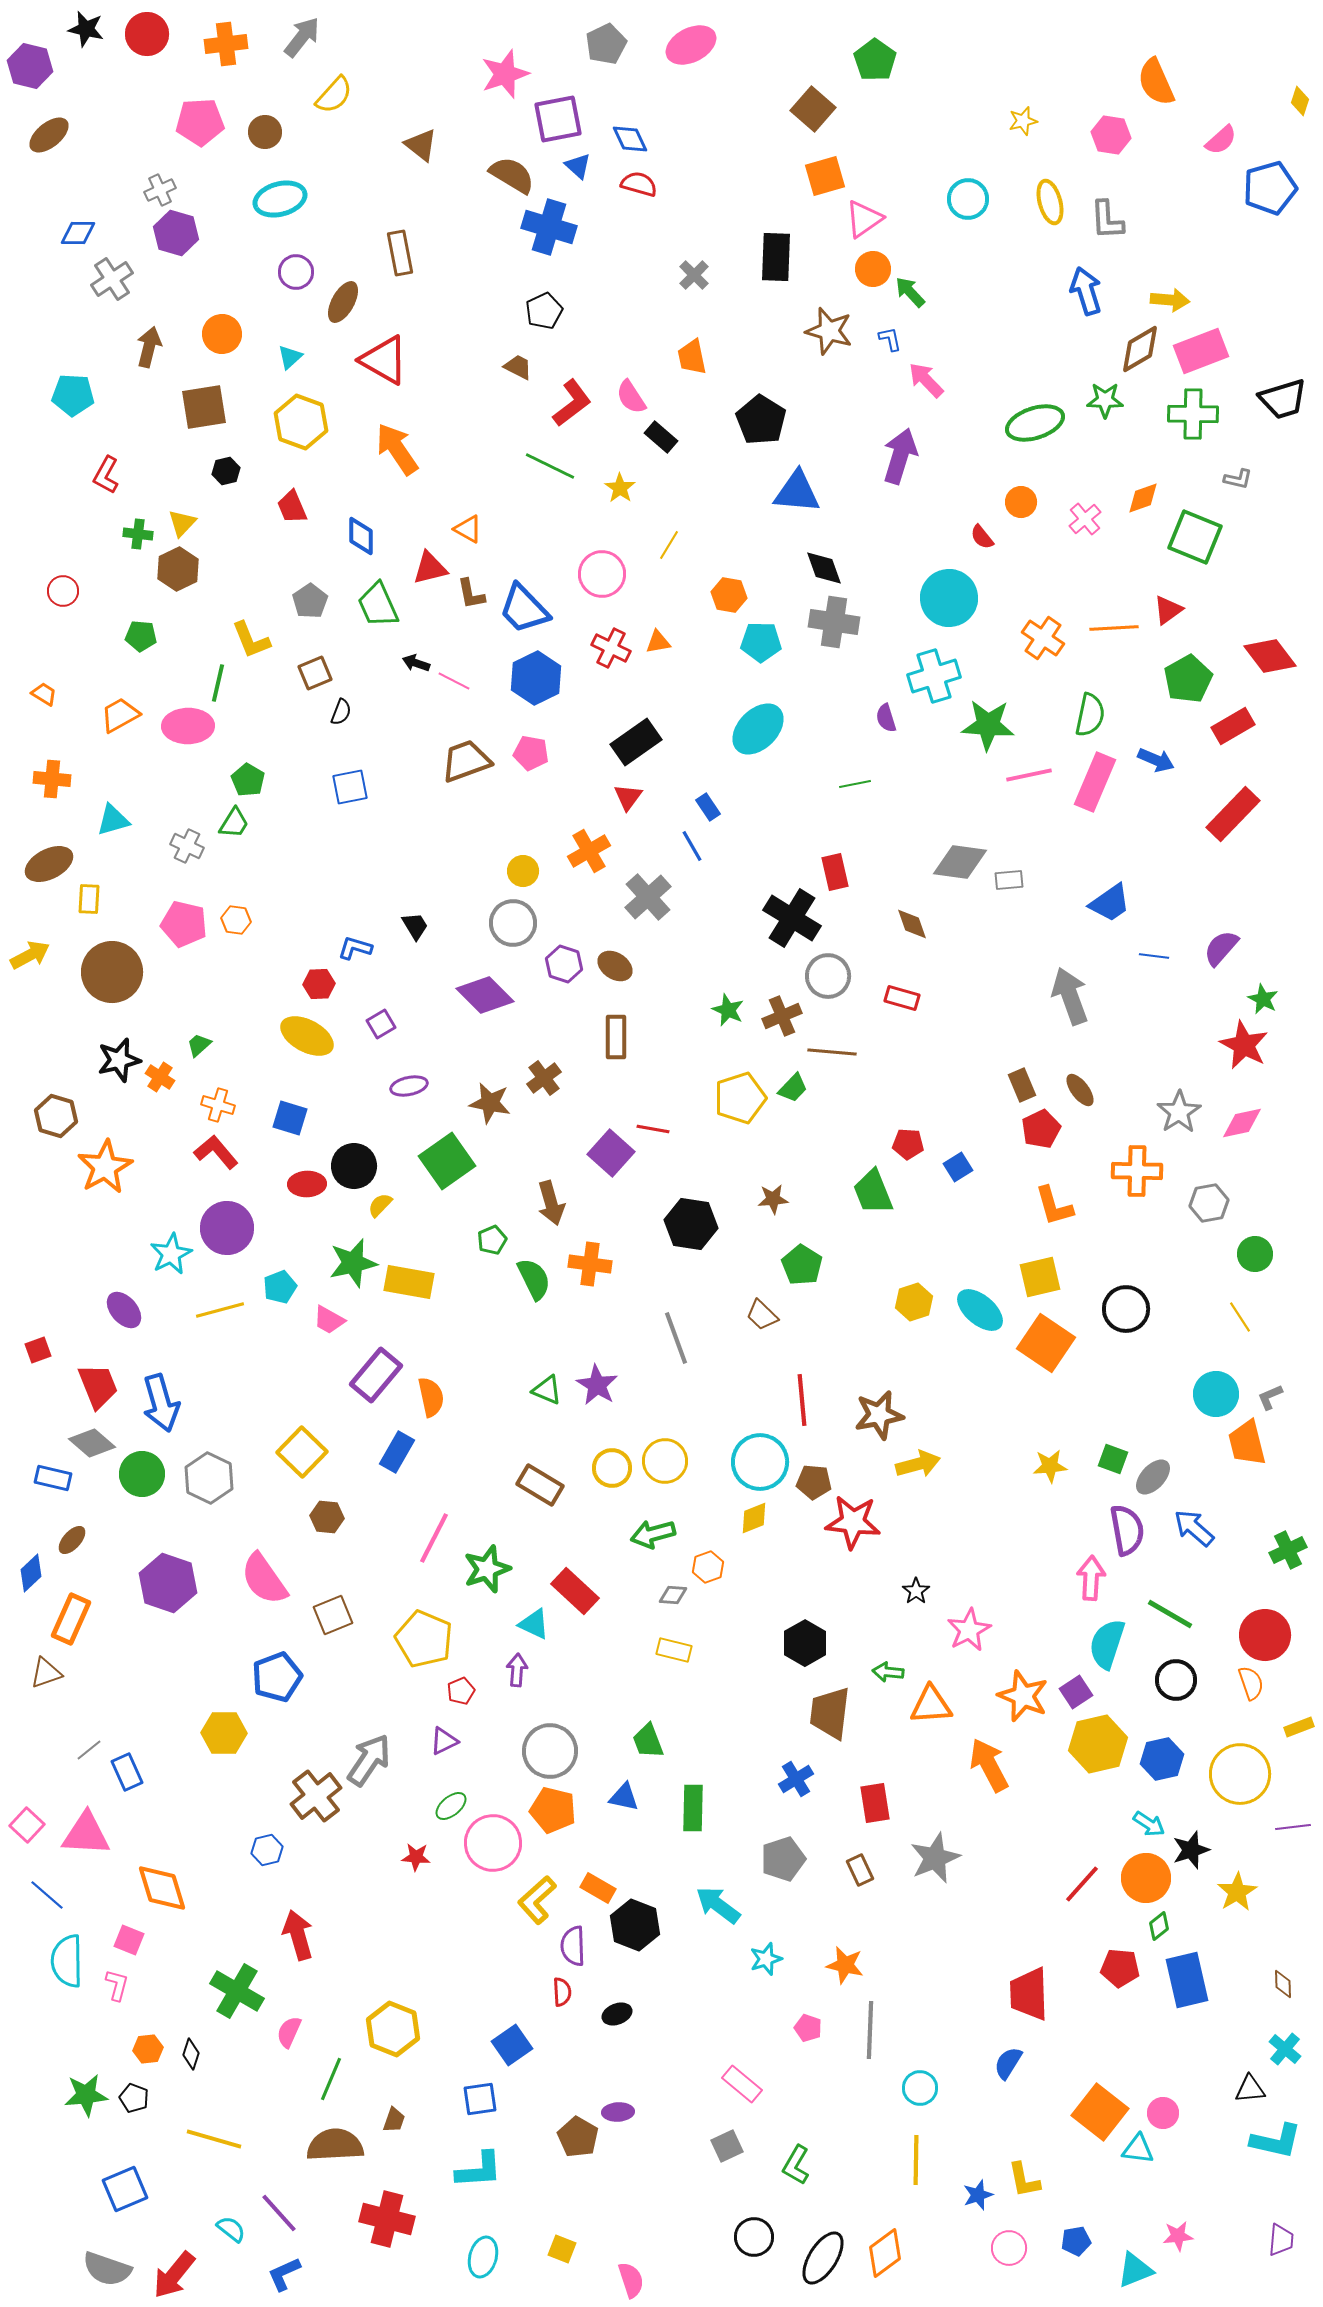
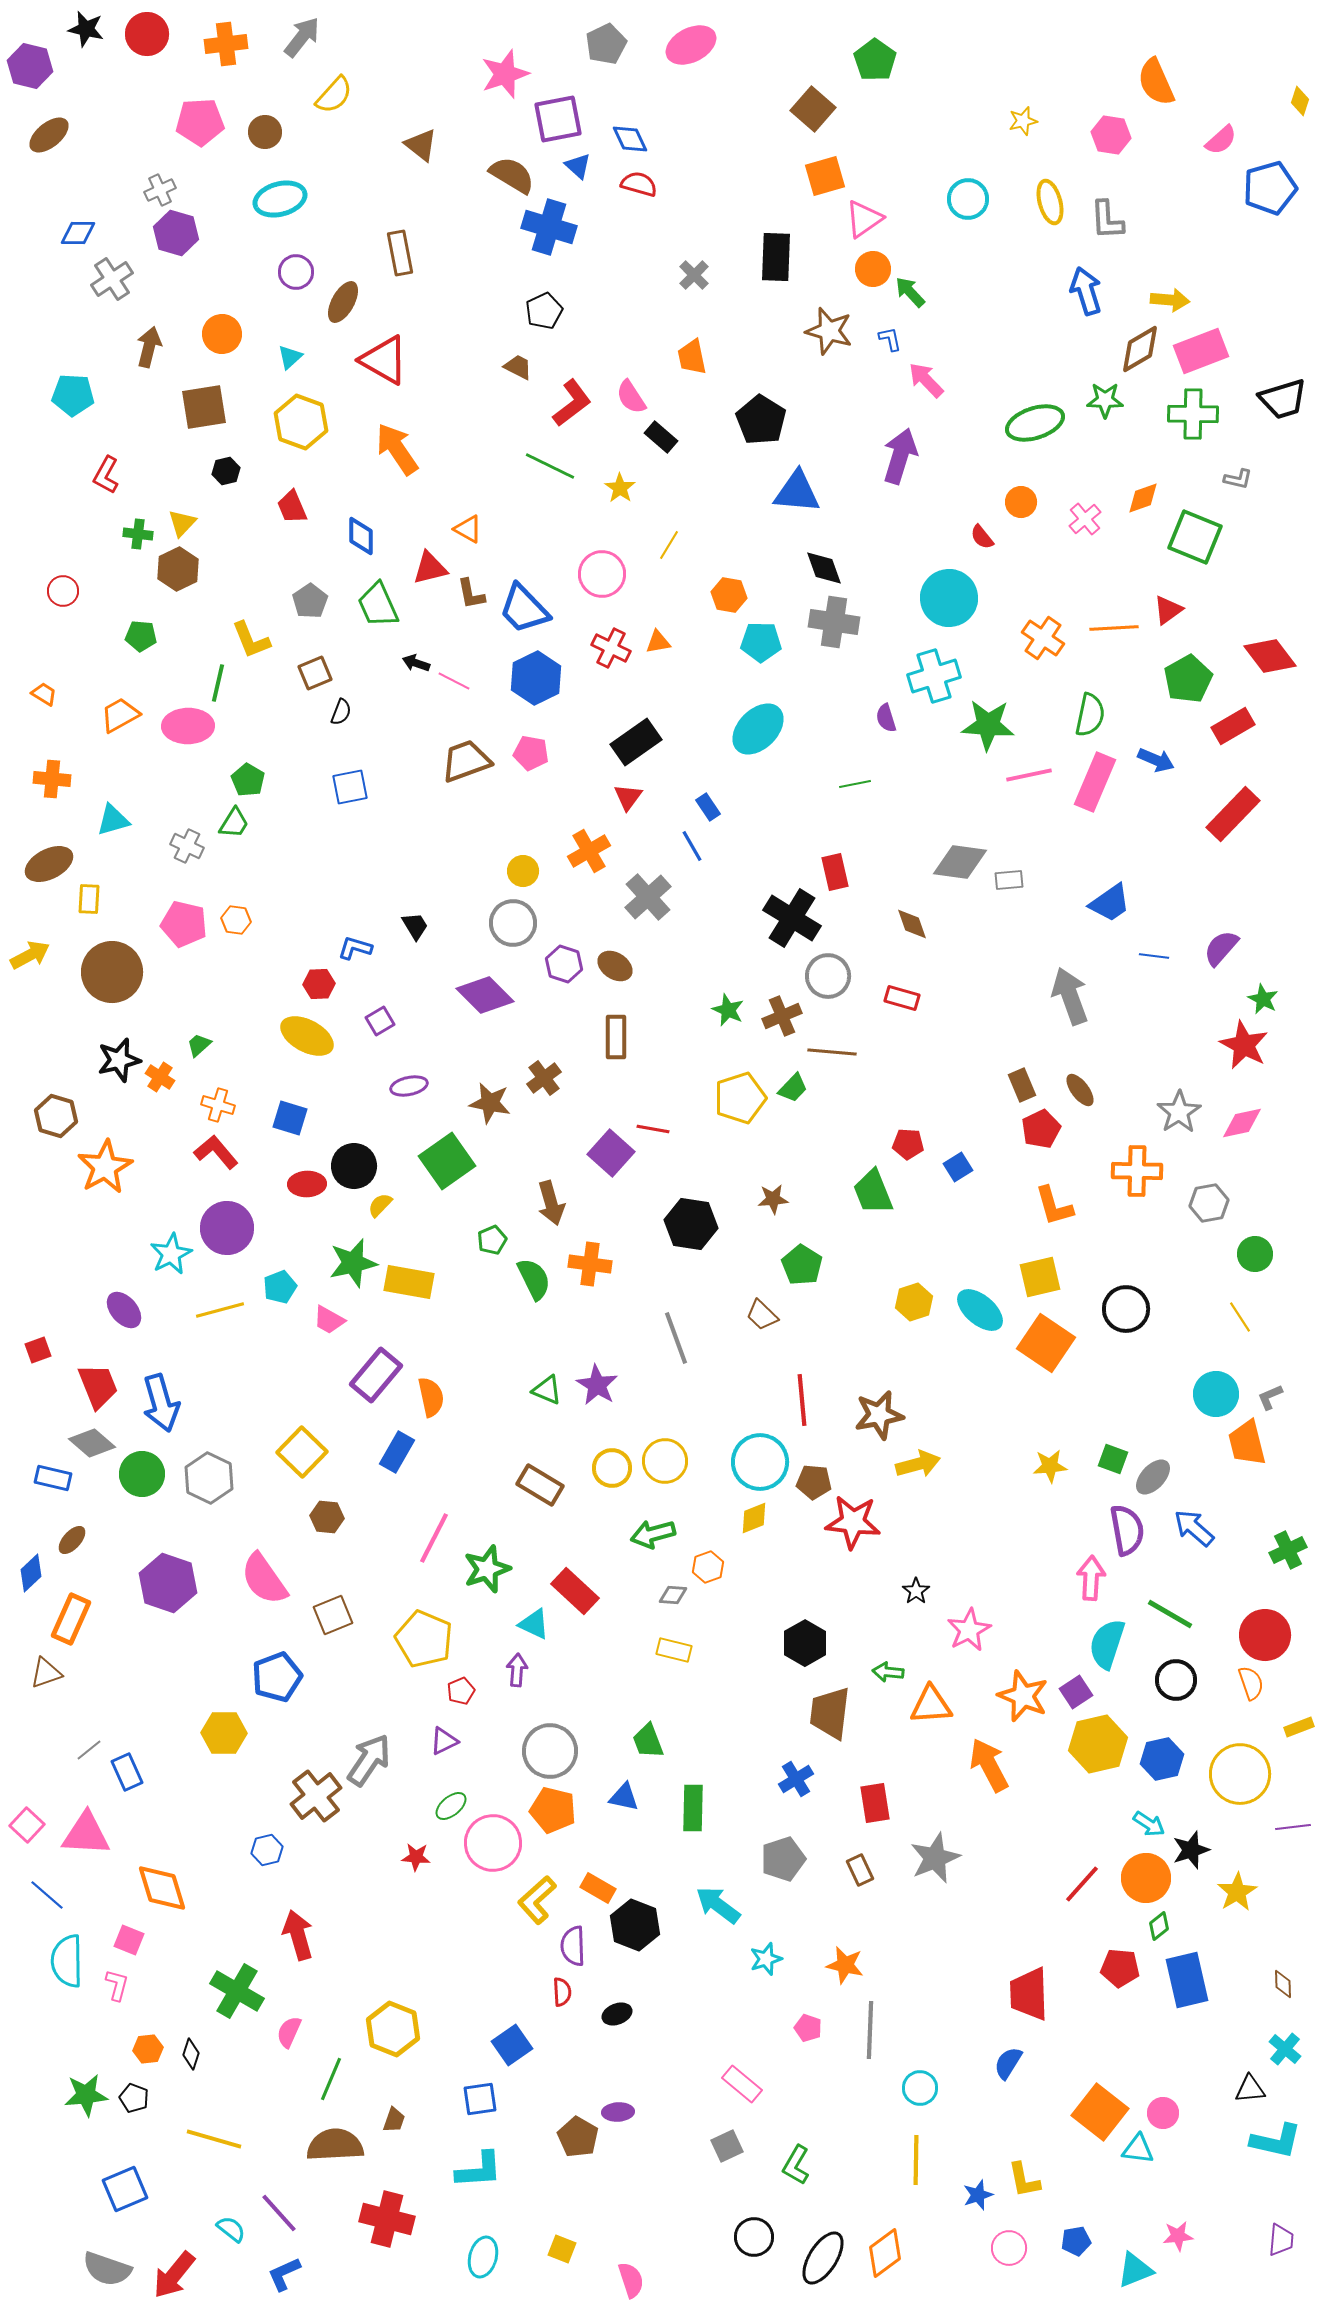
purple square at (381, 1024): moved 1 px left, 3 px up
